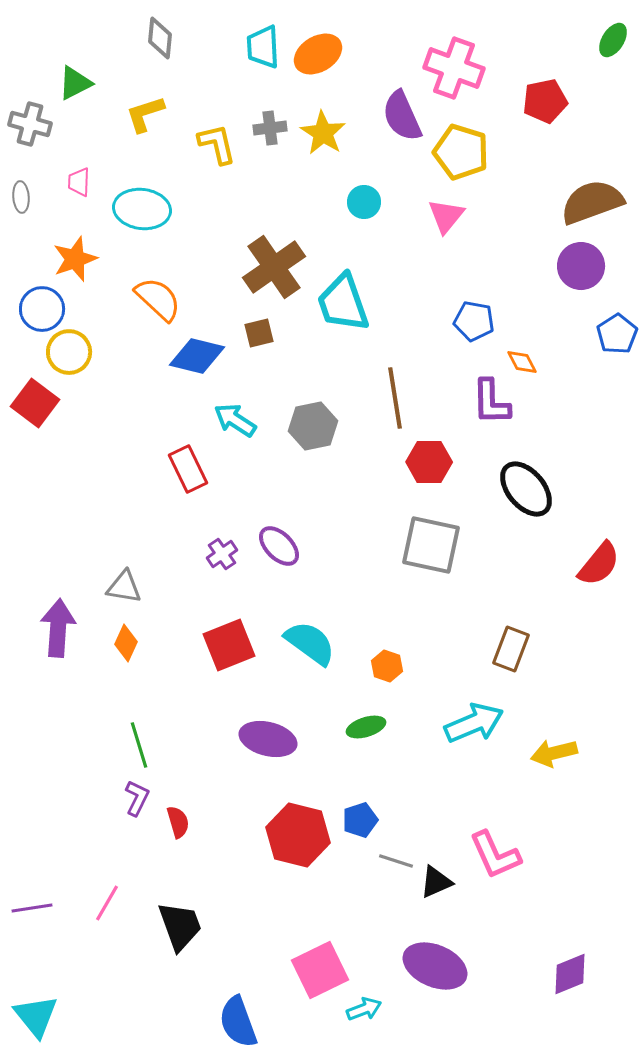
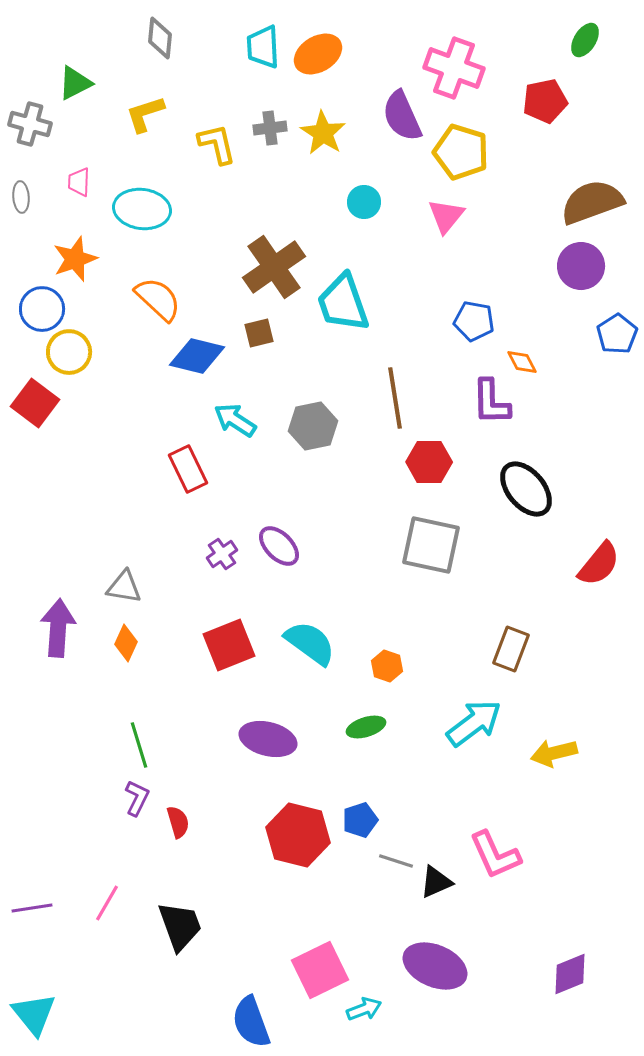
green ellipse at (613, 40): moved 28 px left
cyan arrow at (474, 723): rotated 14 degrees counterclockwise
cyan triangle at (36, 1016): moved 2 px left, 2 px up
blue semicircle at (238, 1022): moved 13 px right
